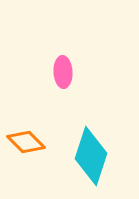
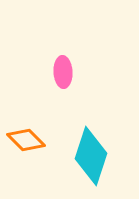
orange diamond: moved 2 px up
